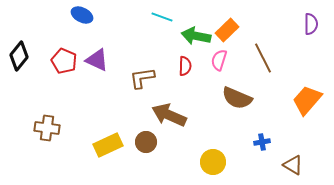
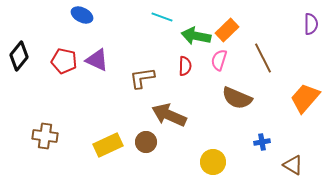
red pentagon: rotated 10 degrees counterclockwise
orange trapezoid: moved 2 px left, 2 px up
brown cross: moved 2 px left, 8 px down
